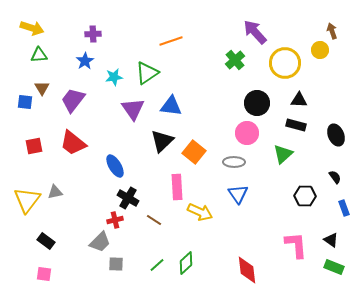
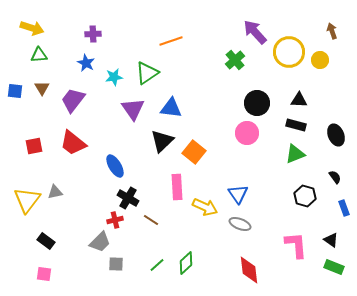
yellow circle at (320, 50): moved 10 px down
blue star at (85, 61): moved 1 px right, 2 px down; rotated 12 degrees counterclockwise
yellow circle at (285, 63): moved 4 px right, 11 px up
blue square at (25, 102): moved 10 px left, 11 px up
blue triangle at (171, 106): moved 2 px down
green triangle at (283, 154): moved 12 px right; rotated 20 degrees clockwise
gray ellipse at (234, 162): moved 6 px right, 62 px down; rotated 20 degrees clockwise
black hexagon at (305, 196): rotated 15 degrees clockwise
yellow arrow at (200, 212): moved 5 px right, 5 px up
brown line at (154, 220): moved 3 px left
red diamond at (247, 270): moved 2 px right
